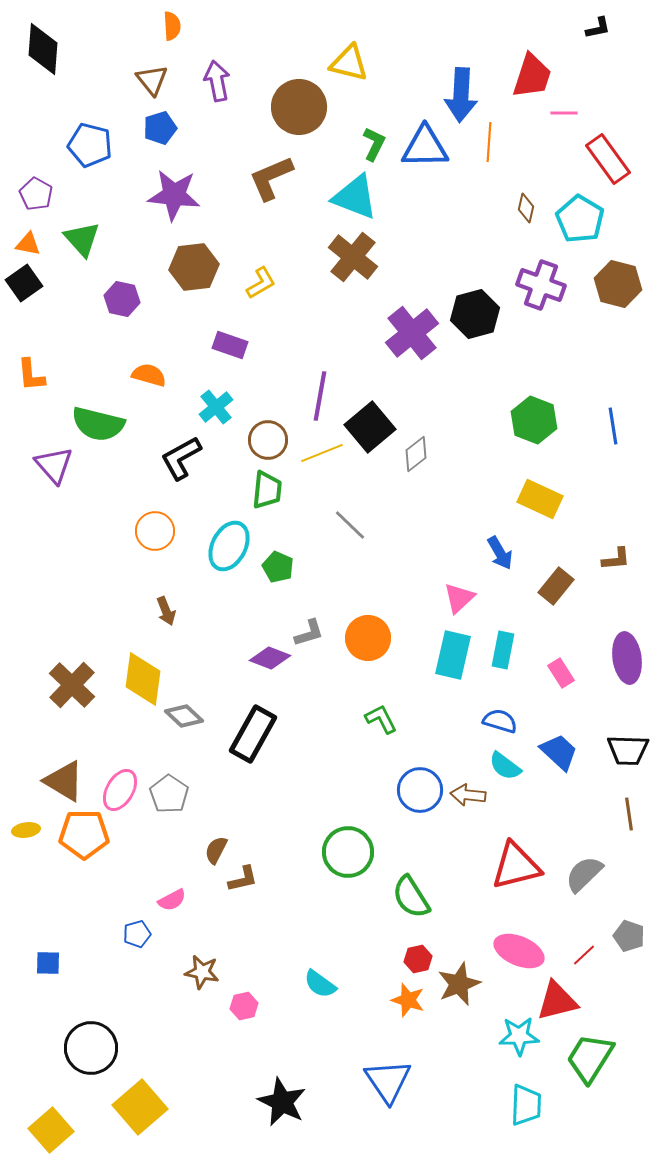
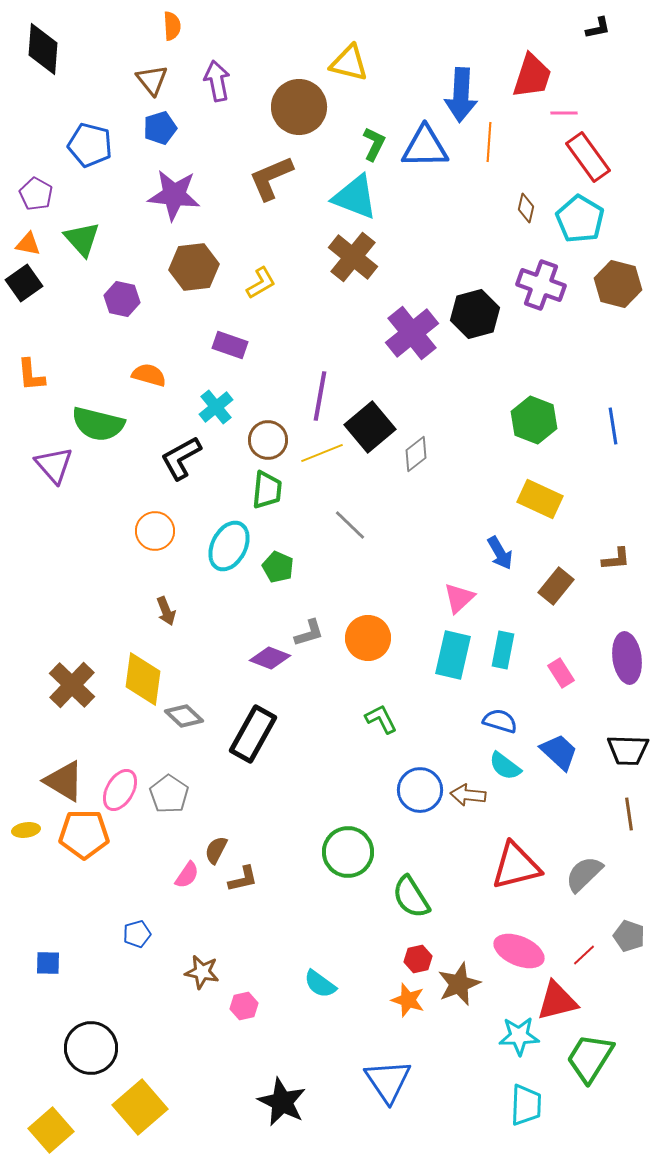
red rectangle at (608, 159): moved 20 px left, 2 px up
pink semicircle at (172, 900): moved 15 px right, 25 px up; rotated 28 degrees counterclockwise
